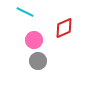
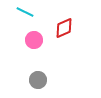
gray circle: moved 19 px down
